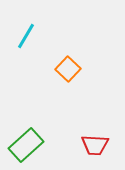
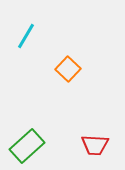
green rectangle: moved 1 px right, 1 px down
